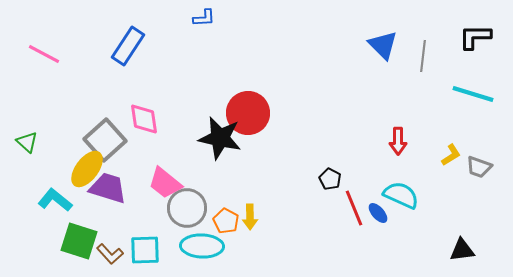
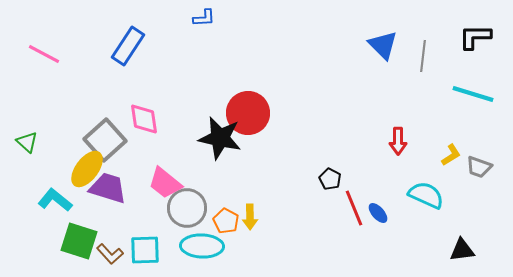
cyan semicircle: moved 25 px right
